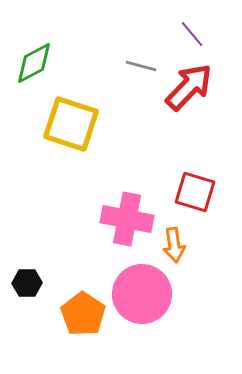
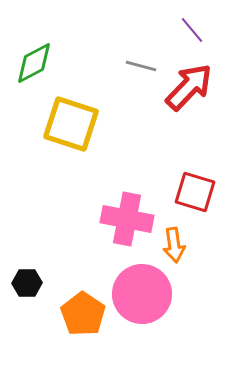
purple line: moved 4 px up
